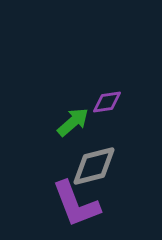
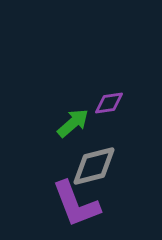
purple diamond: moved 2 px right, 1 px down
green arrow: moved 1 px down
